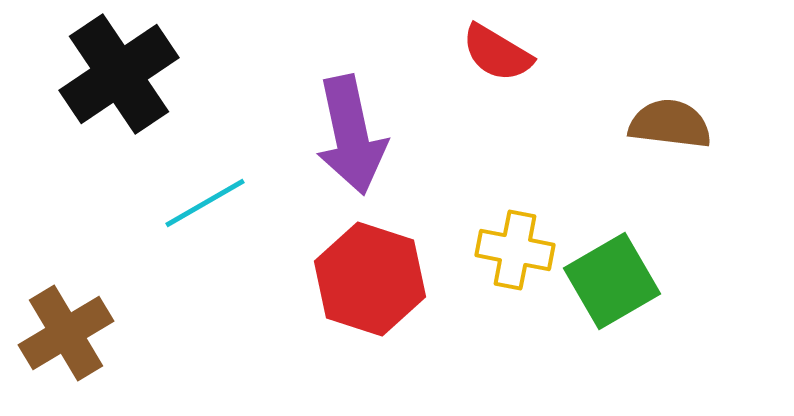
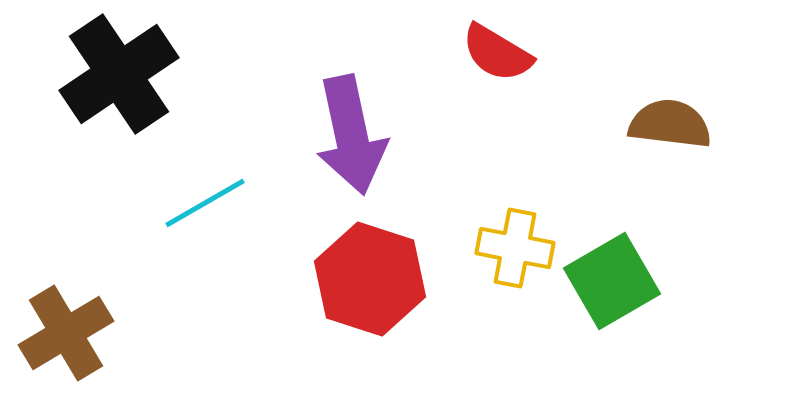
yellow cross: moved 2 px up
